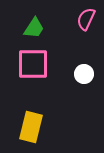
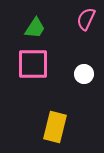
green trapezoid: moved 1 px right
yellow rectangle: moved 24 px right
